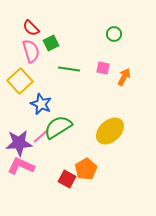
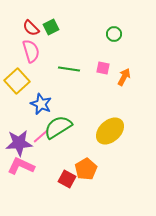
green square: moved 16 px up
yellow square: moved 3 px left
